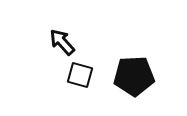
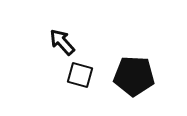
black pentagon: rotated 6 degrees clockwise
